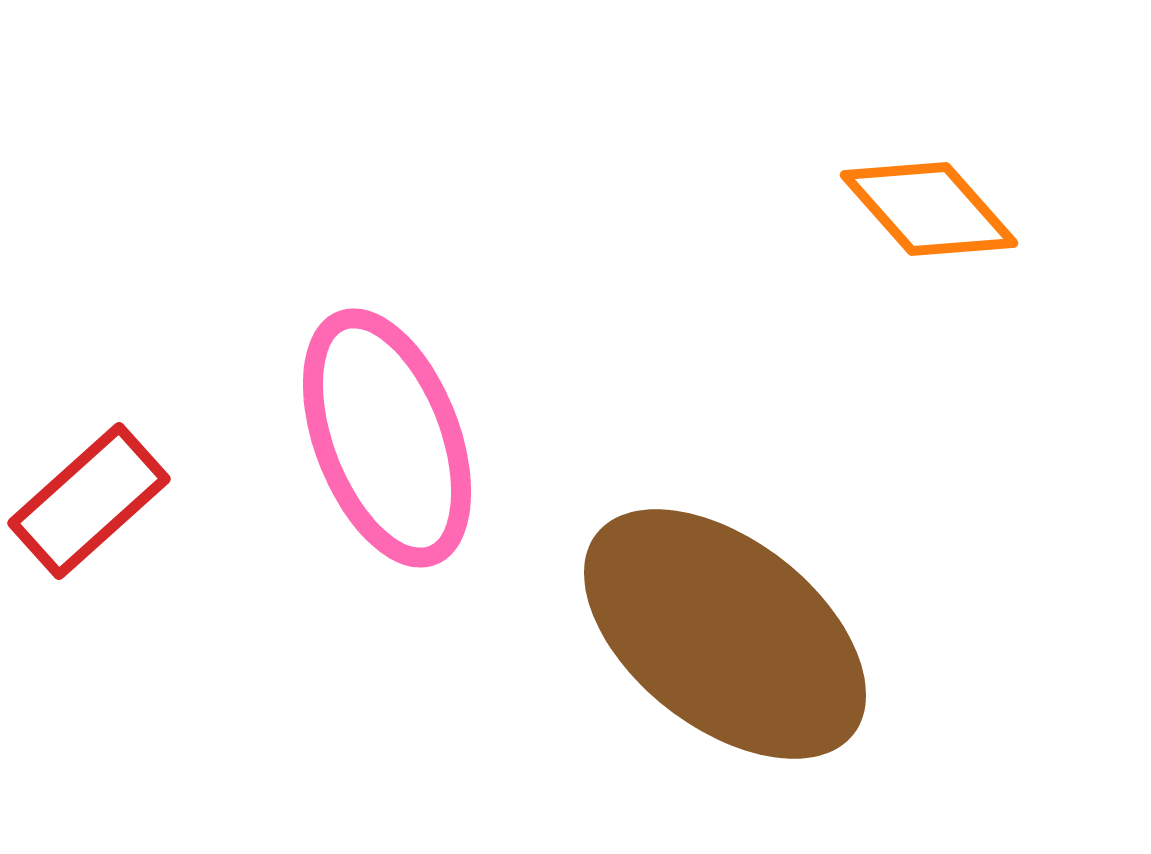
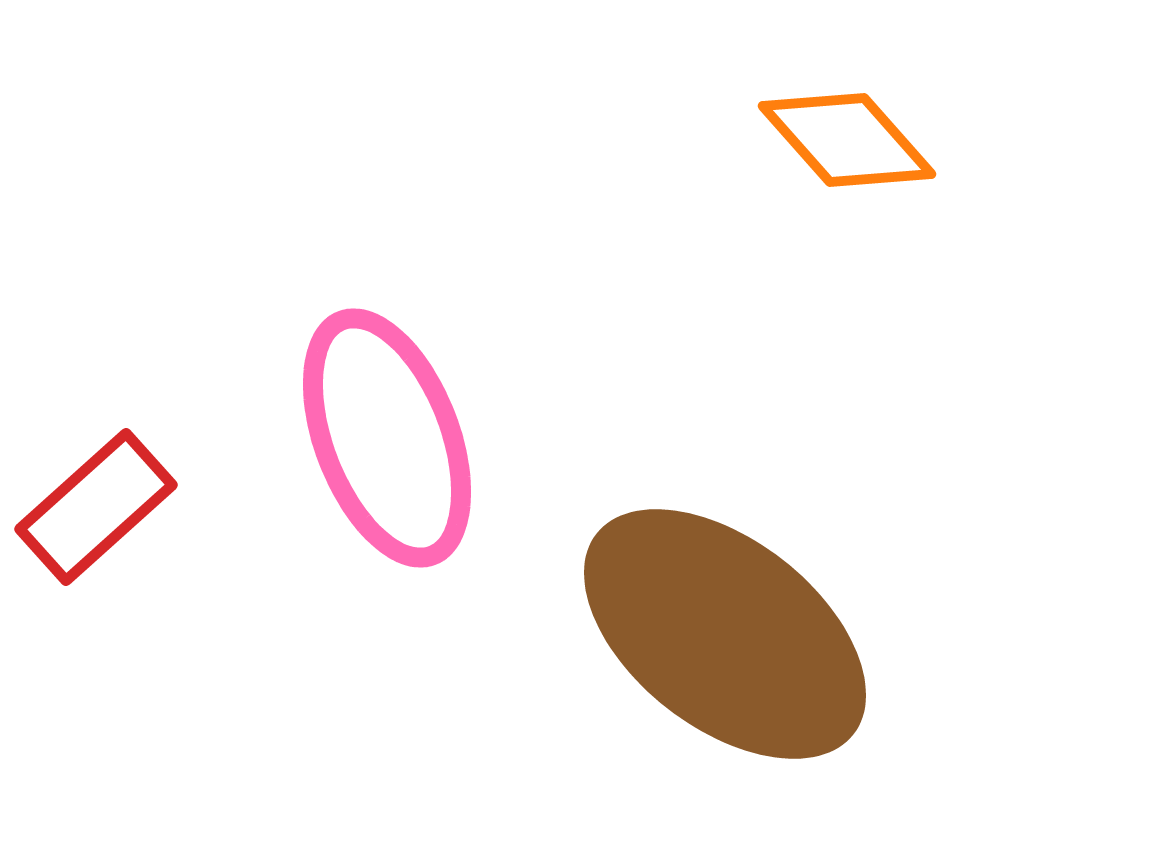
orange diamond: moved 82 px left, 69 px up
red rectangle: moved 7 px right, 6 px down
